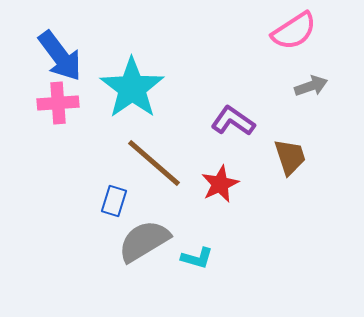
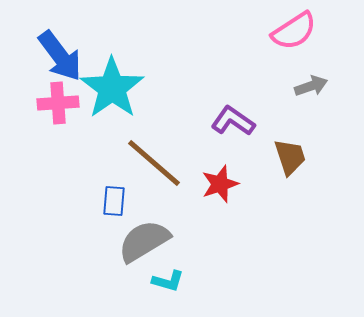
cyan star: moved 20 px left
red star: rotated 6 degrees clockwise
blue rectangle: rotated 12 degrees counterclockwise
cyan L-shape: moved 29 px left, 23 px down
